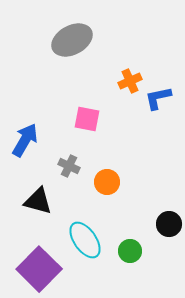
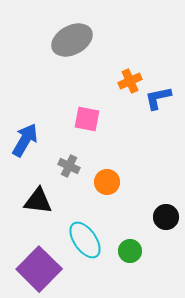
black triangle: rotated 8 degrees counterclockwise
black circle: moved 3 px left, 7 px up
